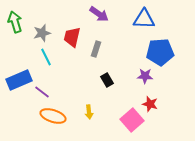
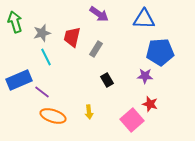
gray rectangle: rotated 14 degrees clockwise
